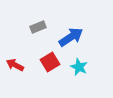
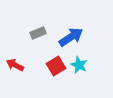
gray rectangle: moved 6 px down
red square: moved 6 px right, 4 px down
cyan star: moved 2 px up
